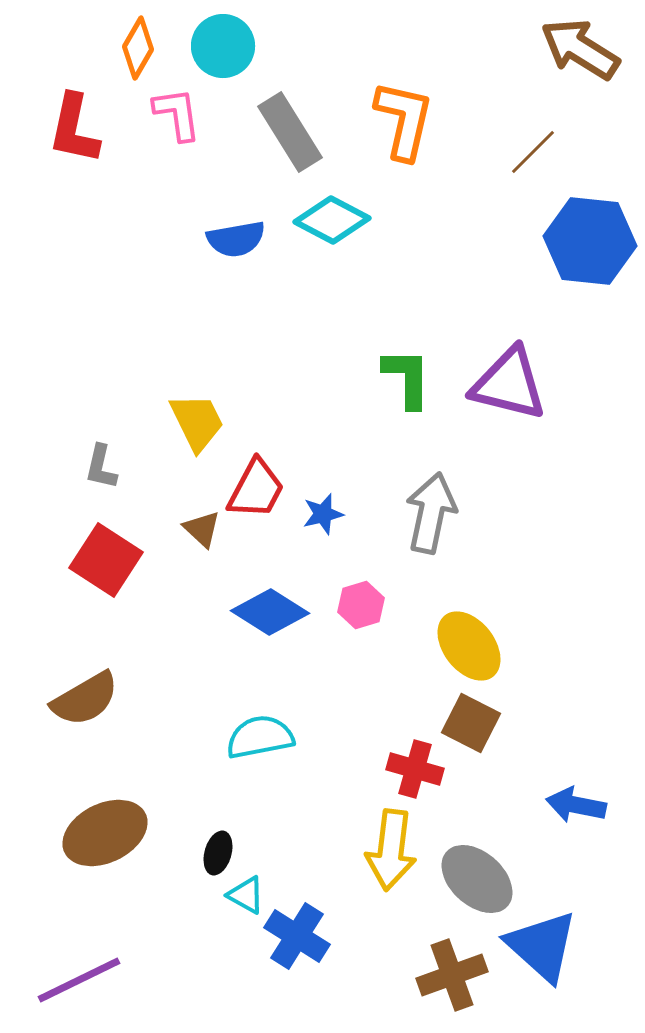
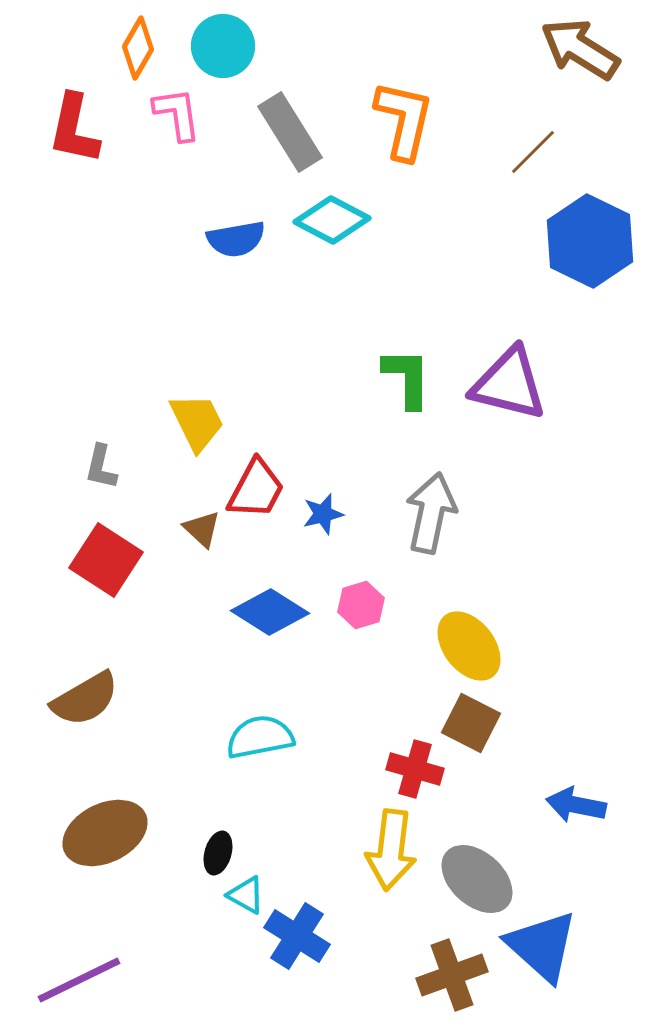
blue hexagon: rotated 20 degrees clockwise
